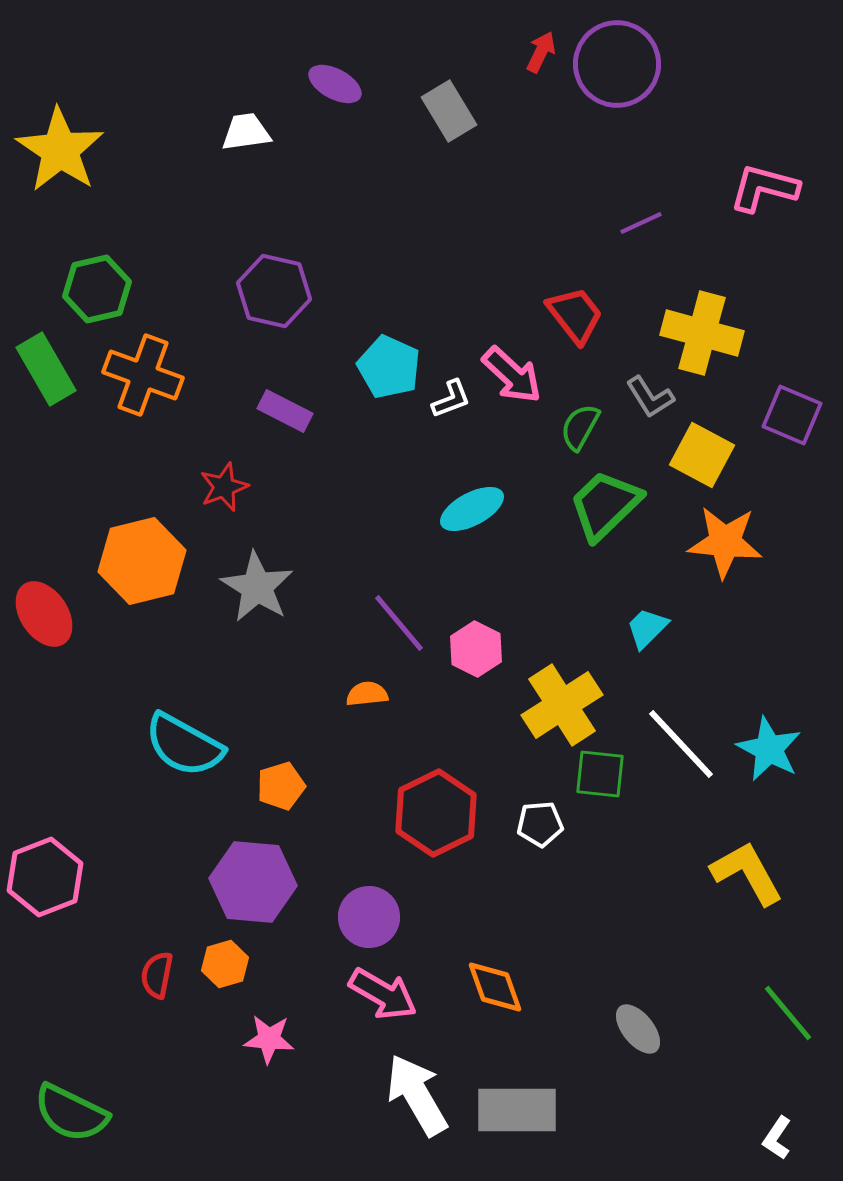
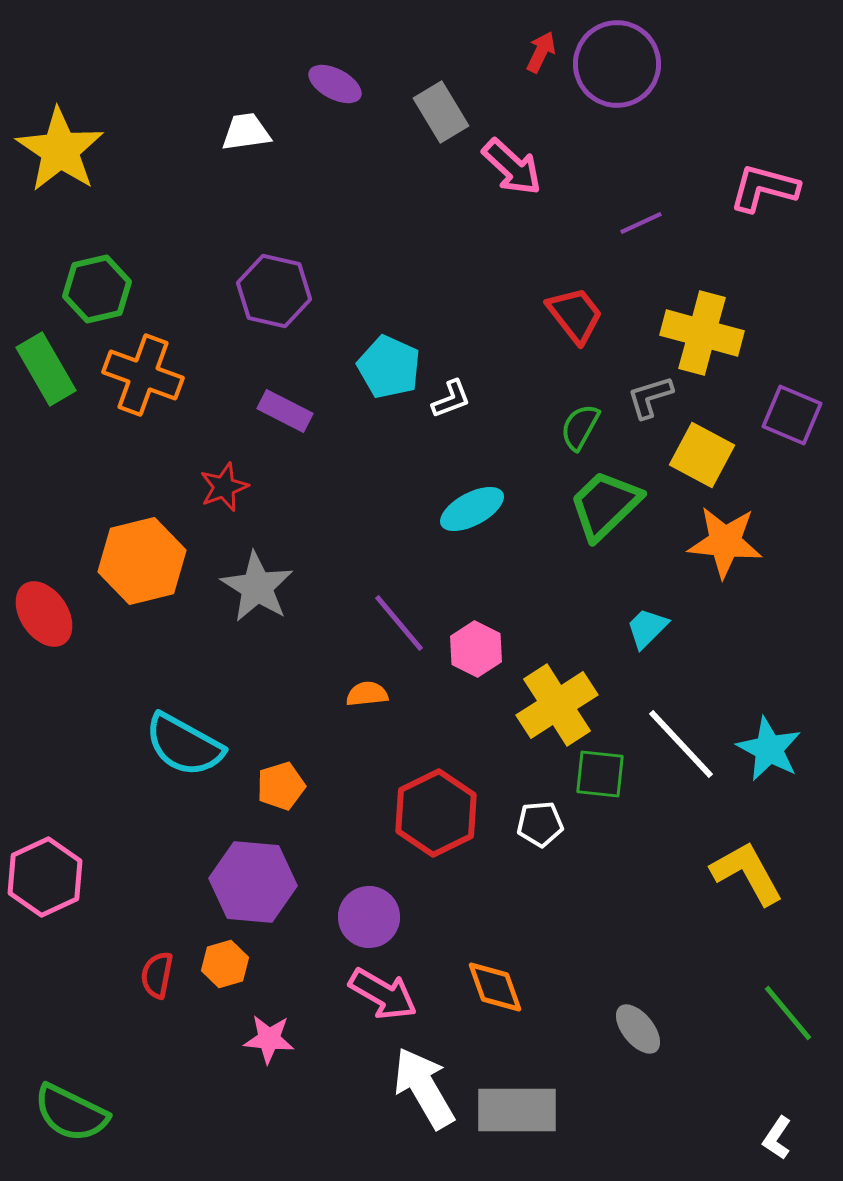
gray rectangle at (449, 111): moved 8 px left, 1 px down
pink arrow at (512, 375): moved 208 px up
gray L-shape at (650, 397): rotated 105 degrees clockwise
yellow cross at (562, 705): moved 5 px left
pink hexagon at (45, 877): rotated 4 degrees counterclockwise
white arrow at (417, 1095): moved 7 px right, 7 px up
